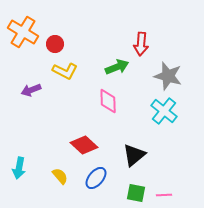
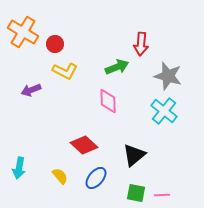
pink line: moved 2 px left
